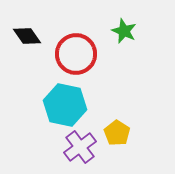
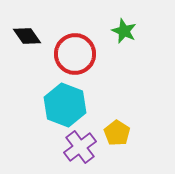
red circle: moved 1 px left
cyan hexagon: rotated 9 degrees clockwise
